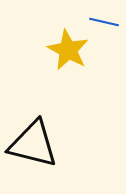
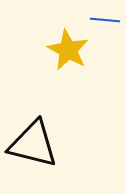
blue line: moved 1 px right, 2 px up; rotated 8 degrees counterclockwise
